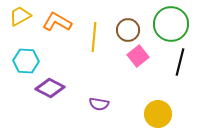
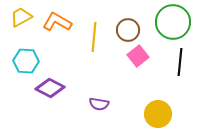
yellow trapezoid: moved 1 px right, 1 px down
green circle: moved 2 px right, 2 px up
black line: rotated 8 degrees counterclockwise
